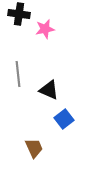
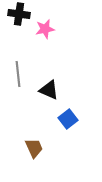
blue square: moved 4 px right
